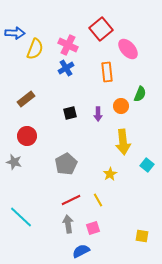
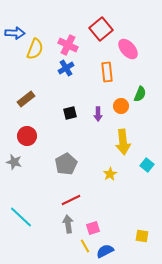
yellow line: moved 13 px left, 46 px down
blue semicircle: moved 24 px right
